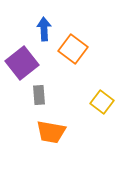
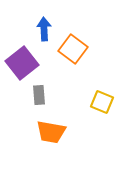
yellow square: rotated 15 degrees counterclockwise
